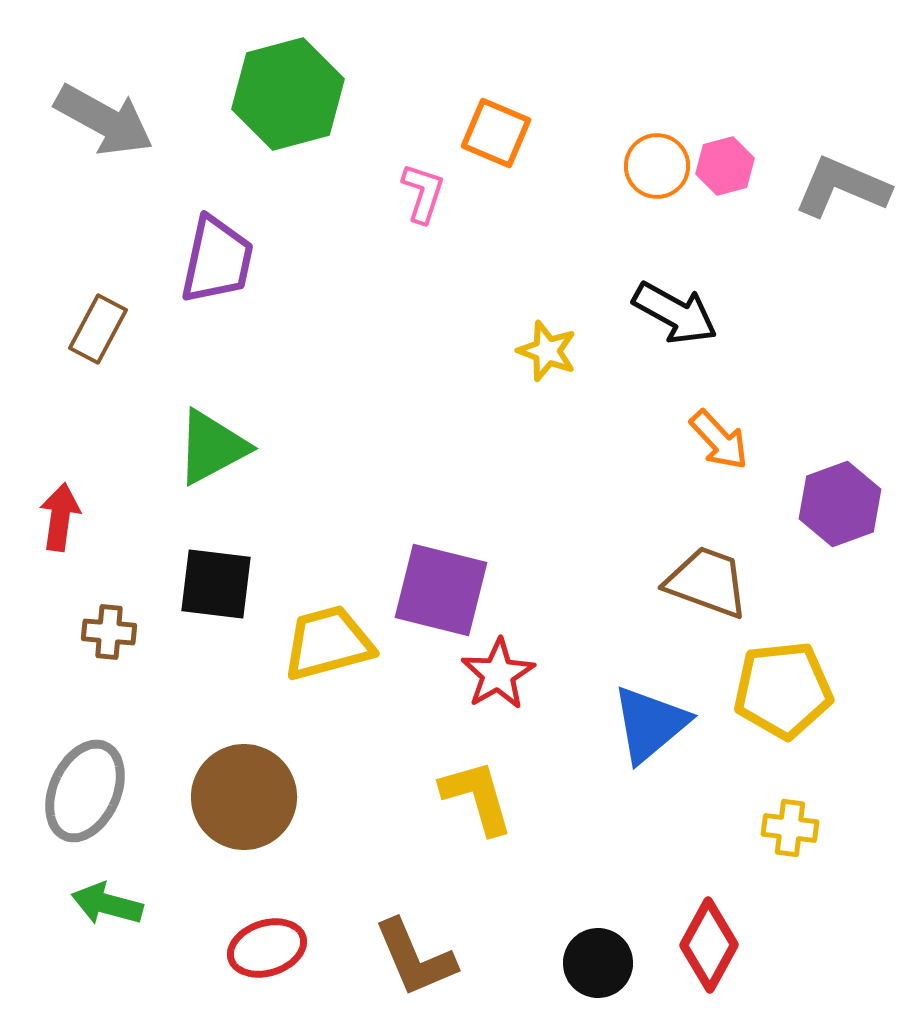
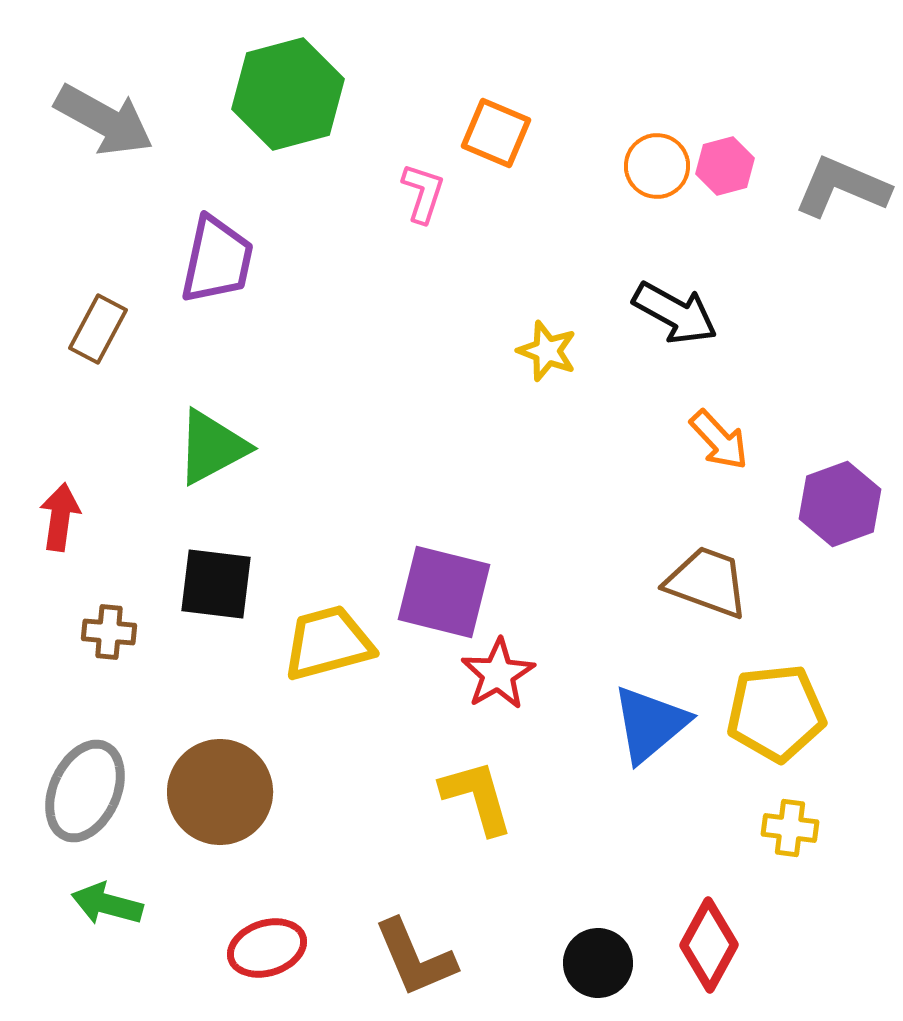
purple square: moved 3 px right, 2 px down
yellow pentagon: moved 7 px left, 23 px down
brown circle: moved 24 px left, 5 px up
